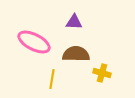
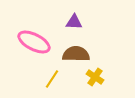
yellow cross: moved 7 px left, 4 px down; rotated 18 degrees clockwise
yellow line: rotated 24 degrees clockwise
